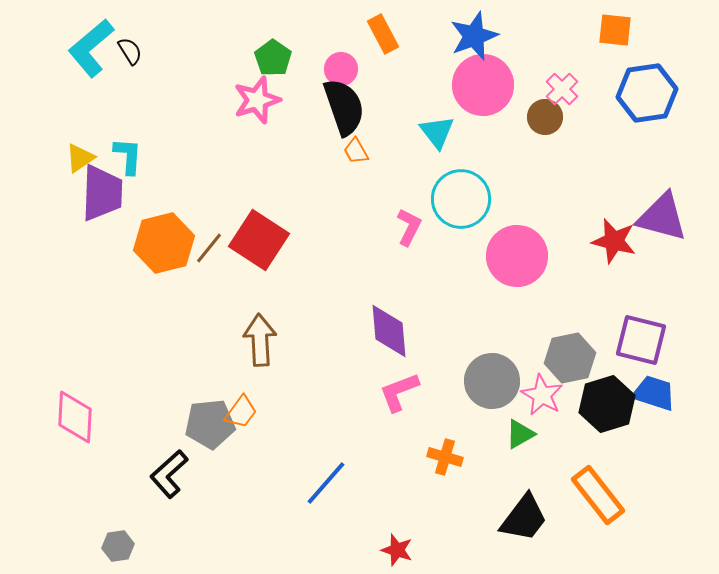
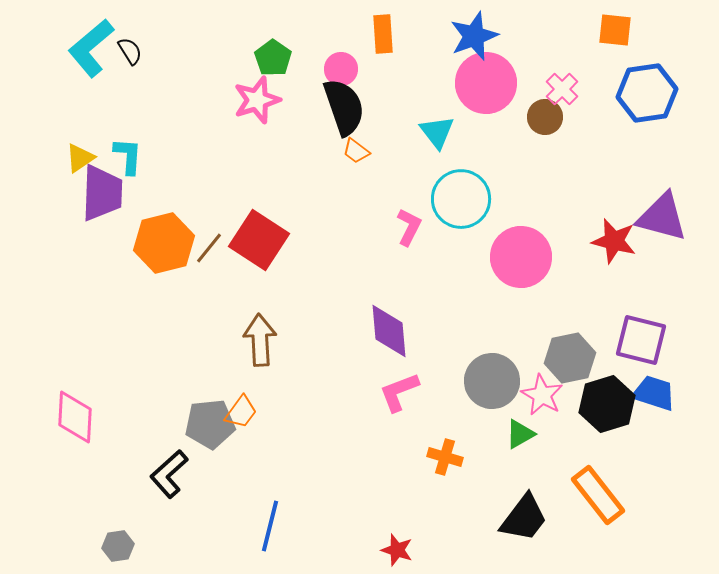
orange rectangle at (383, 34): rotated 24 degrees clockwise
pink circle at (483, 85): moved 3 px right, 2 px up
orange trapezoid at (356, 151): rotated 24 degrees counterclockwise
pink circle at (517, 256): moved 4 px right, 1 px down
blue line at (326, 483): moved 56 px left, 43 px down; rotated 27 degrees counterclockwise
